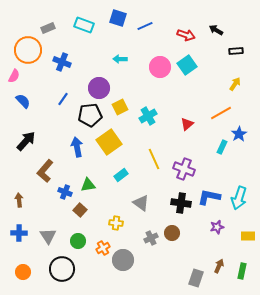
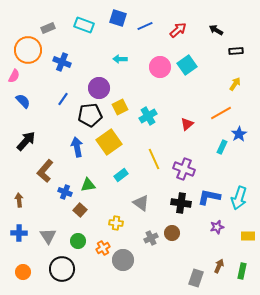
red arrow at (186, 35): moved 8 px left, 5 px up; rotated 60 degrees counterclockwise
